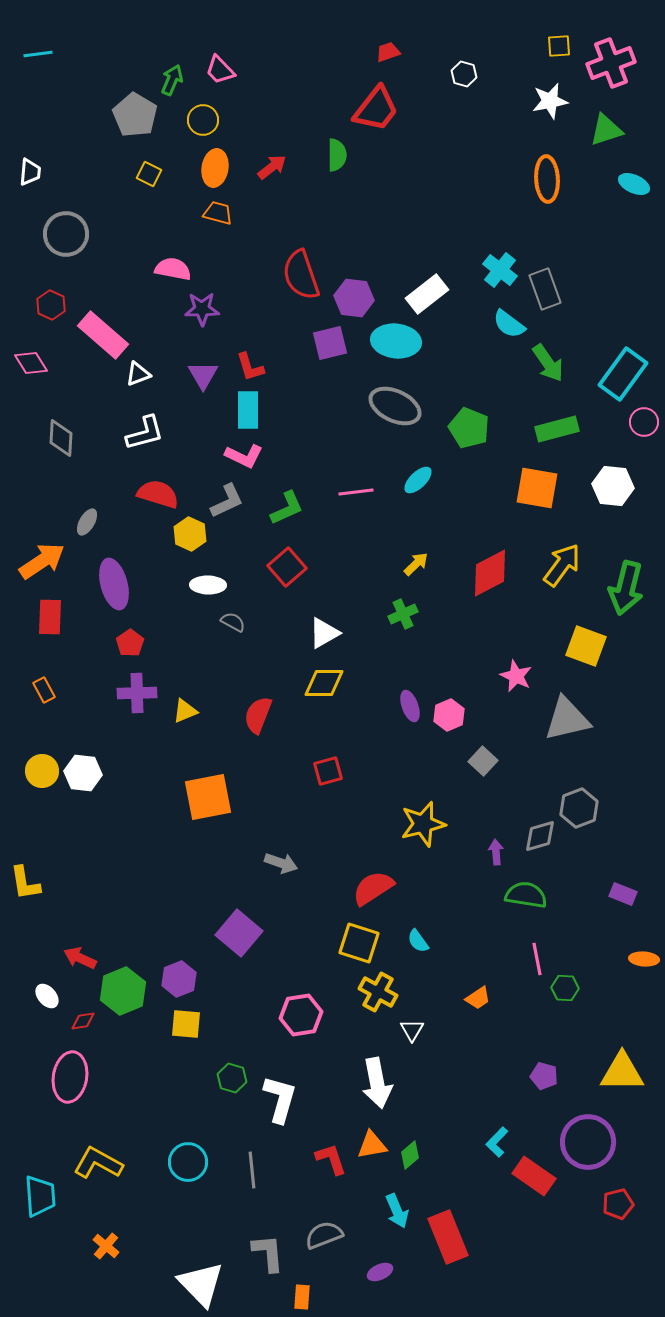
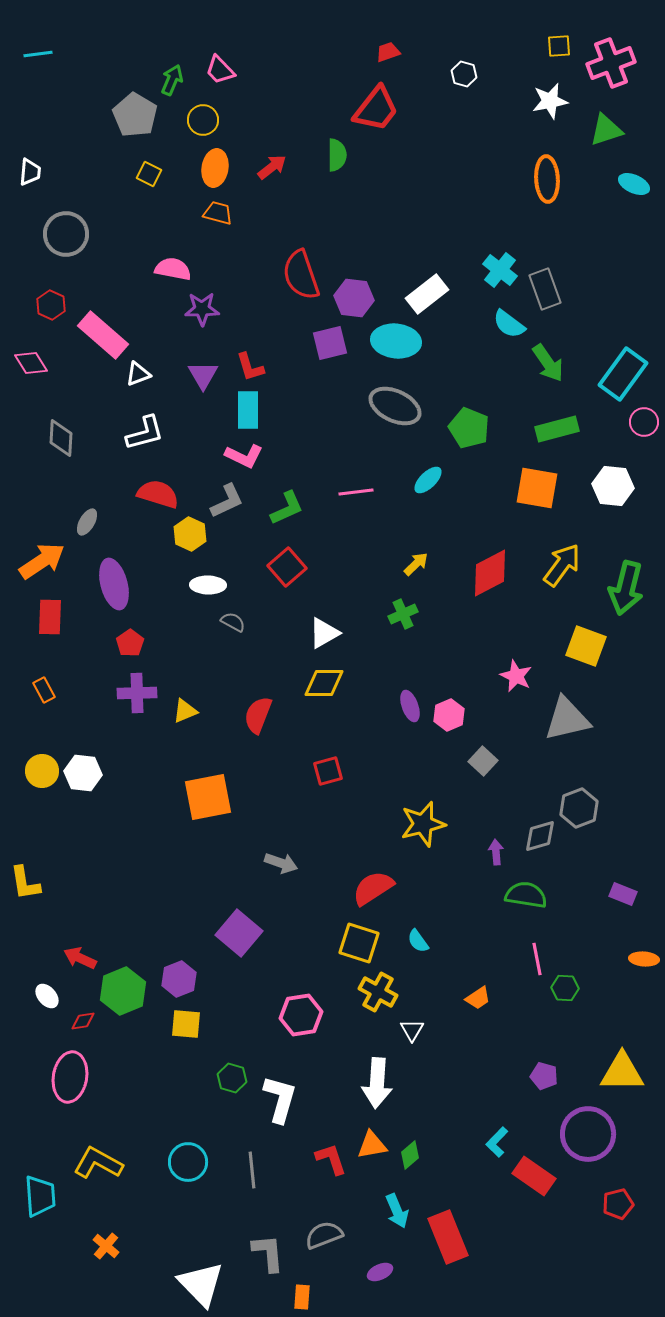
cyan ellipse at (418, 480): moved 10 px right
white arrow at (377, 1083): rotated 15 degrees clockwise
purple circle at (588, 1142): moved 8 px up
